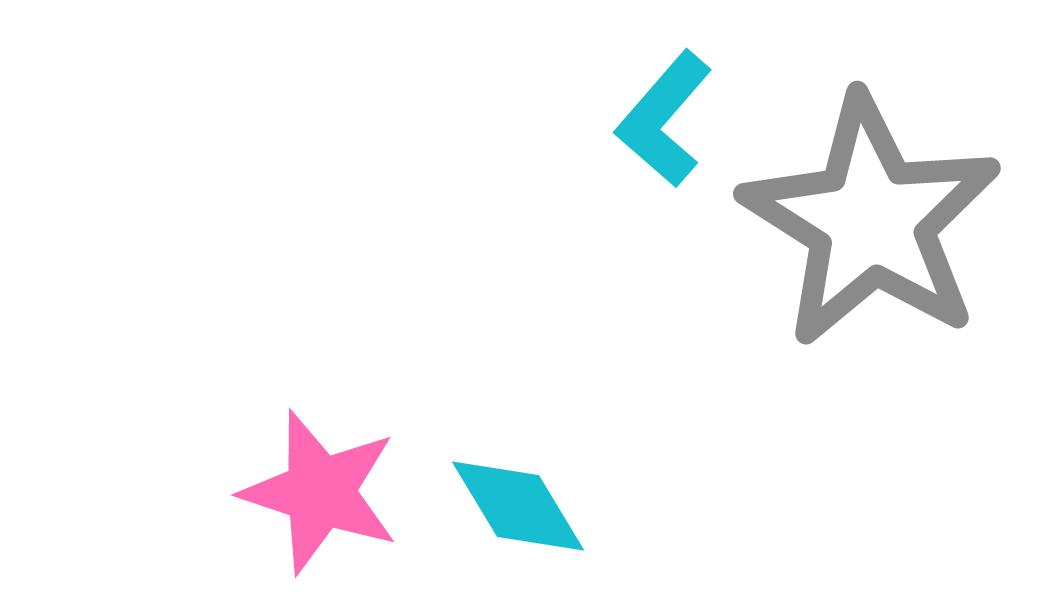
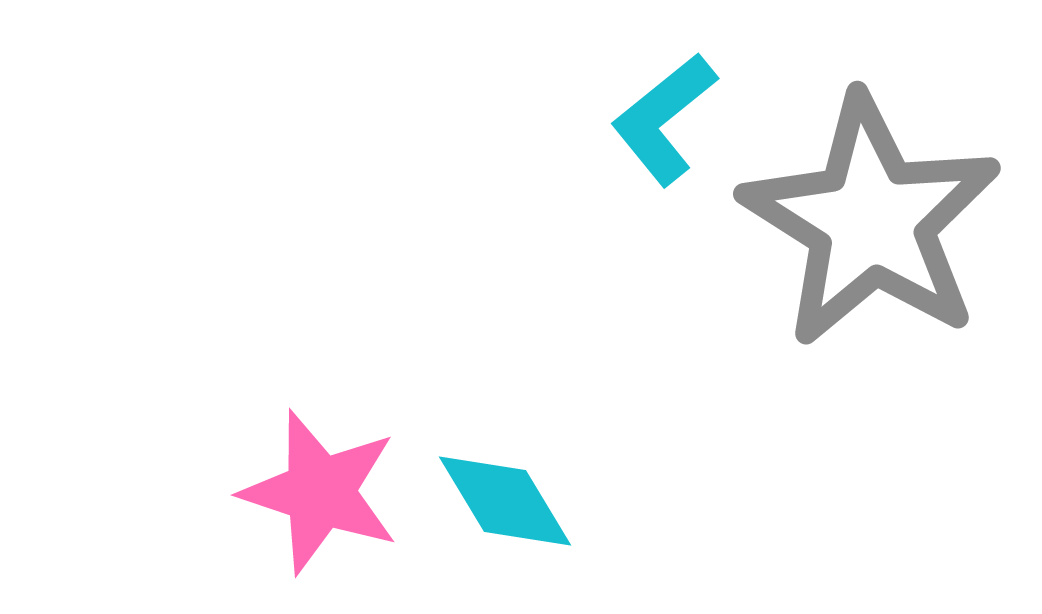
cyan L-shape: rotated 10 degrees clockwise
cyan diamond: moved 13 px left, 5 px up
